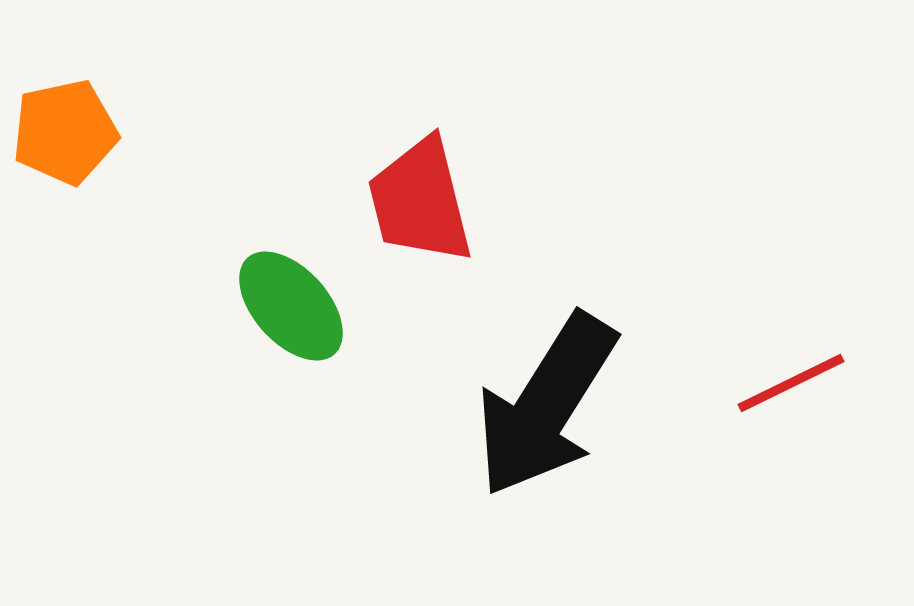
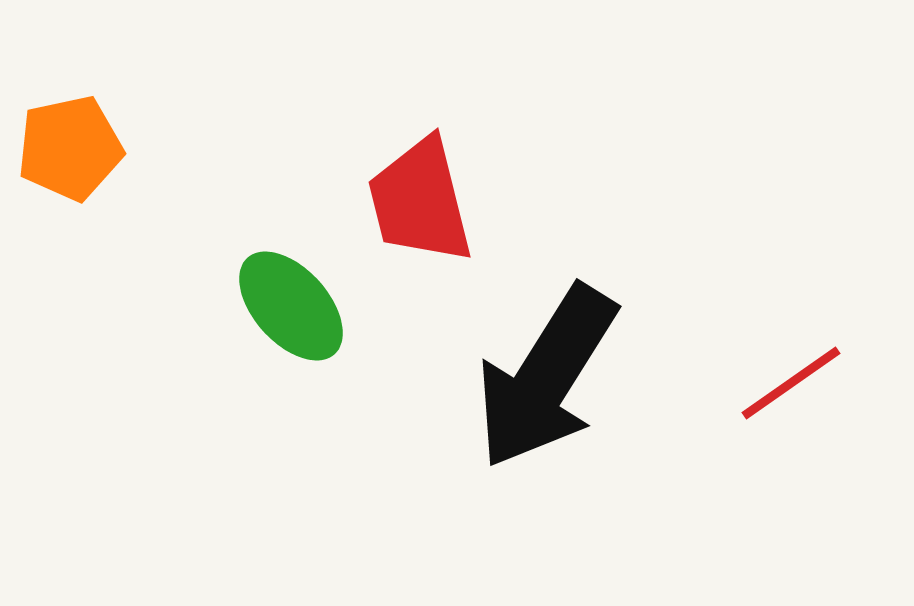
orange pentagon: moved 5 px right, 16 px down
red line: rotated 9 degrees counterclockwise
black arrow: moved 28 px up
